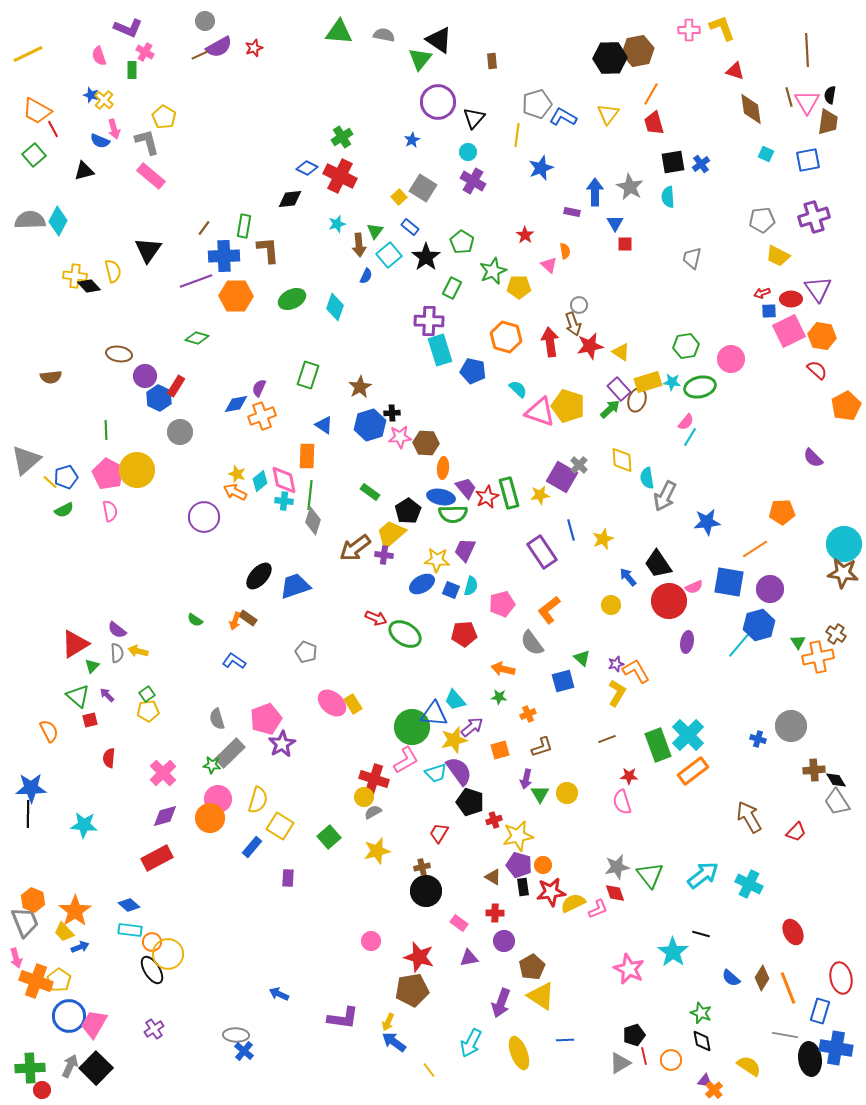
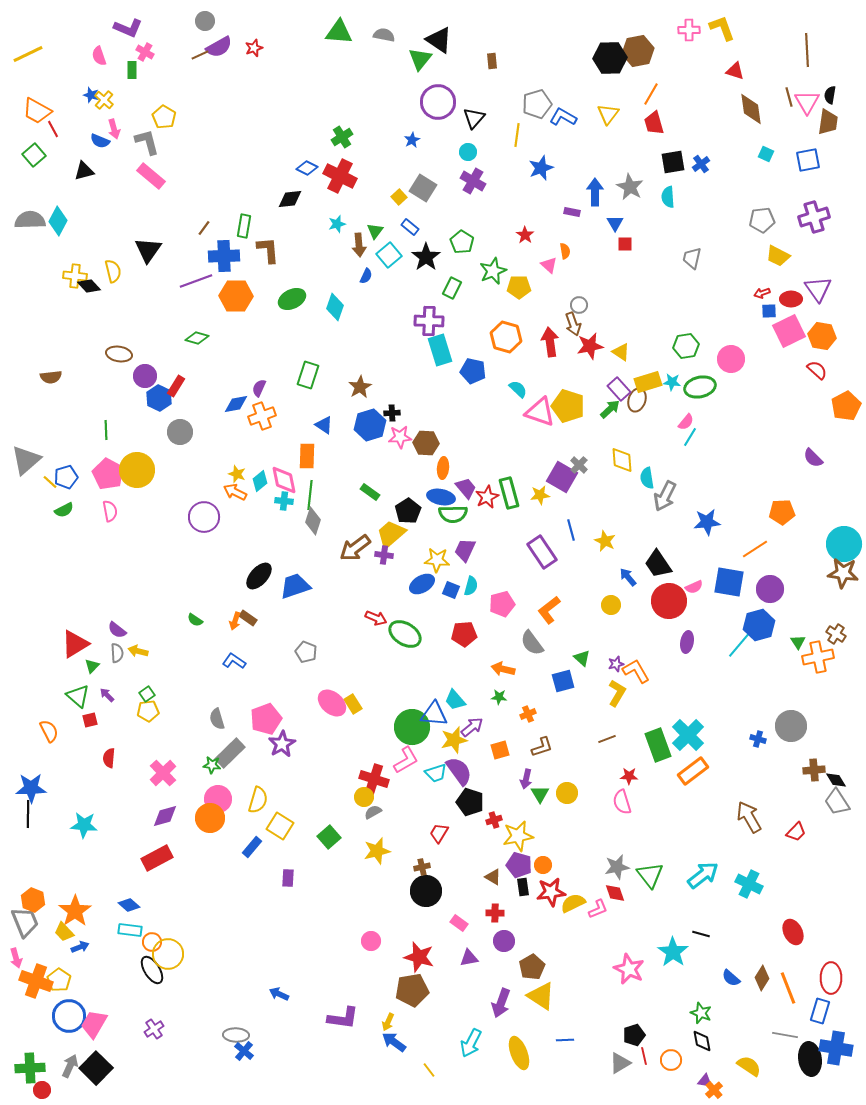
yellow star at (603, 539): moved 2 px right, 2 px down; rotated 25 degrees counterclockwise
red ellipse at (841, 978): moved 10 px left; rotated 12 degrees clockwise
